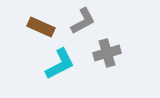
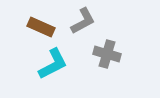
gray cross: moved 1 px down; rotated 32 degrees clockwise
cyan L-shape: moved 7 px left
